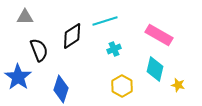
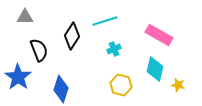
black diamond: rotated 24 degrees counterclockwise
yellow hexagon: moved 1 px left, 1 px up; rotated 15 degrees counterclockwise
